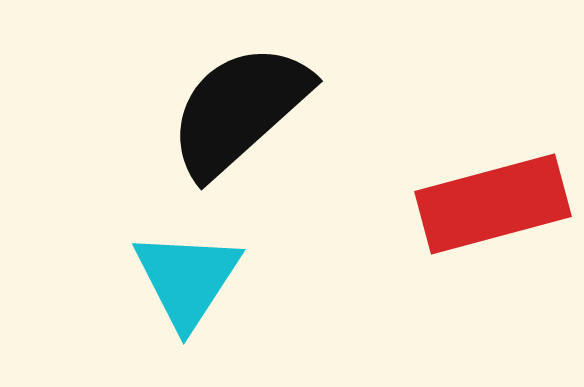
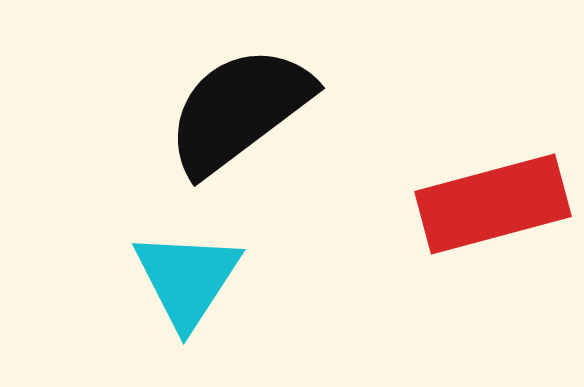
black semicircle: rotated 5 degrees clockwise
